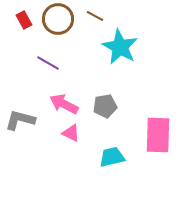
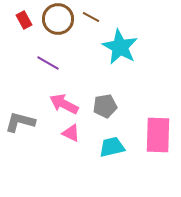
brown line: moved 4 px left, 1 px down
gray L-shape: moved 2 px down
cyan trapezoid: moved 10 px up
